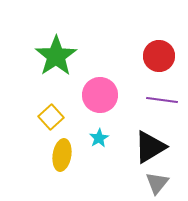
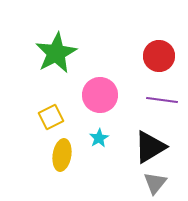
green star: moved 3 px up; rotated 6 degrees clockwise
yellow square: rotated 15 degrees clockwise
gray triangle: moved 2 px left
